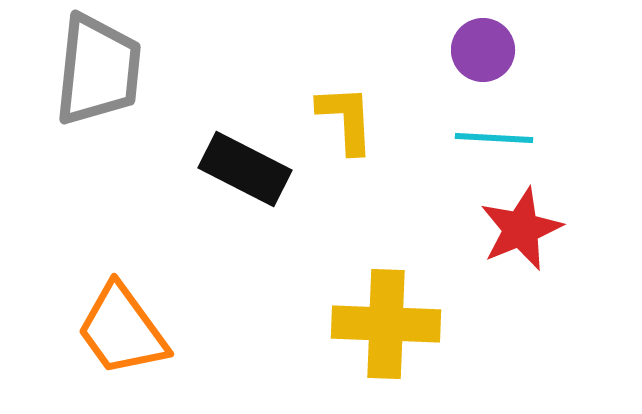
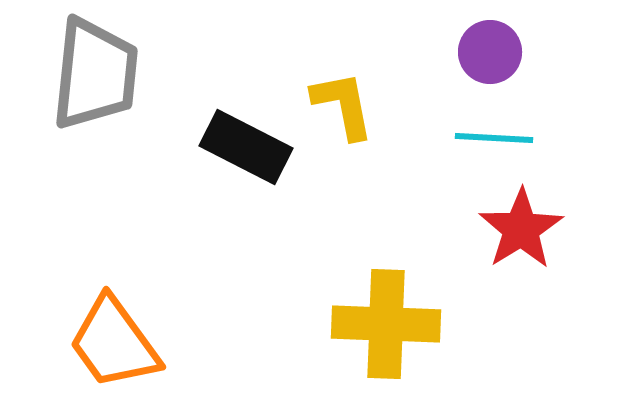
purple circle: moved 7 px right, 2 px down
gray trapezoid: moved 3 px left, 4 px down
yellow L-shape: moved 3 px left, 14 px up; rotated 8 degrees counterclockwise
black rectangle: moved 1 px right, 22 px up
red star: rotated 10 degrees counterclockwise
orange trapezoid: moved 8 px left, 13 px down
